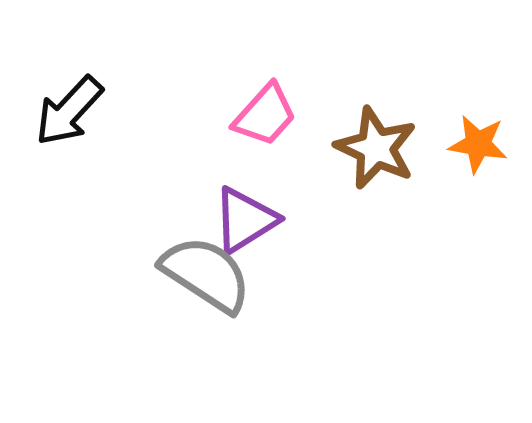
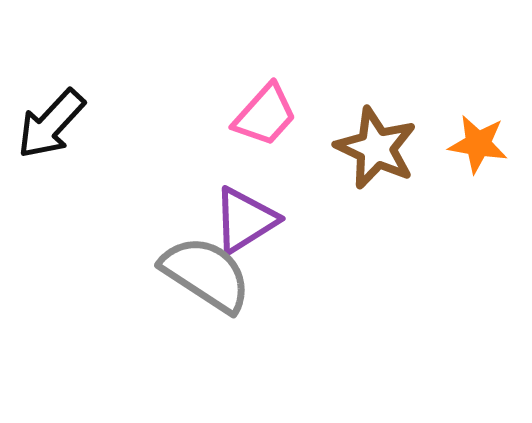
black arrow: moved 18 px left, 13 px down
